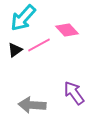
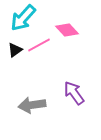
gray arrow: rotated 12 degrees counterclockwise
